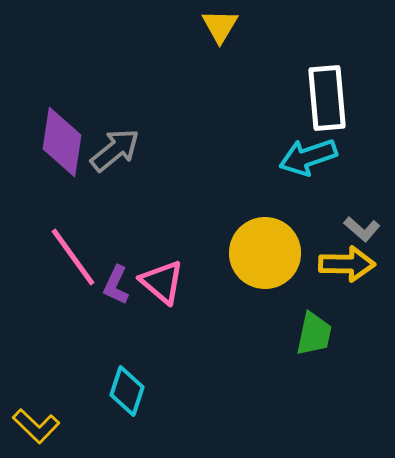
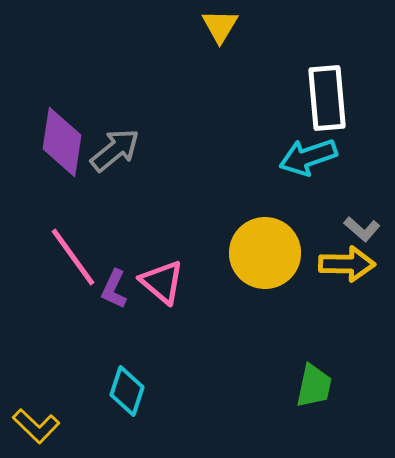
purple L-shape: moved 2 px left, 4 px down
green trapezoid: moved 52 px down
